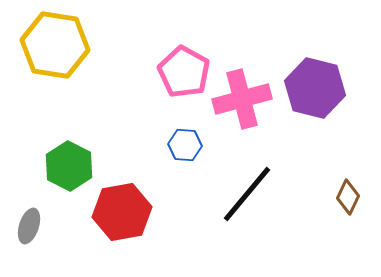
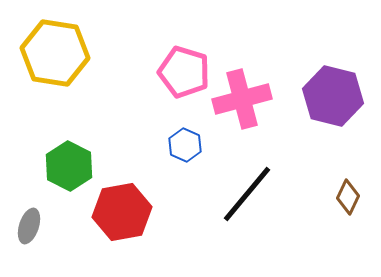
yellow hexagon: moved 8 px down
pink pentagon: rotated 12 degrees counterclockwise
purple hexagon: moved 18 px right, 8 px down
blue hexagon: rotated 20 degrees clockwise
